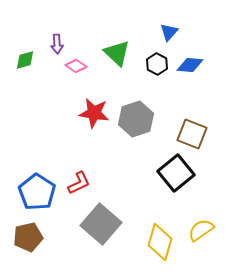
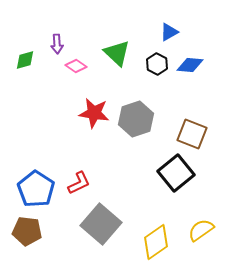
blue triangle: rotated 18 degrees clockwise
blue pentagon: moved 1 px left, 3 px up
brown pentagon: moved 1 px left, 6 px up; rotated 20 degrees clockwise
yellow diamond: moved 4 px left; rotated 39 degrees clockwise
